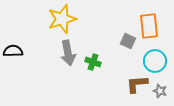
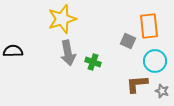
gray star: moved 2 px right
